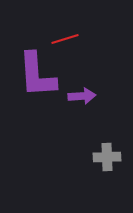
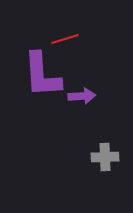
purple L-shape: moved 5 px right
gray cross: moved 2 px left
